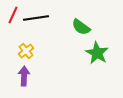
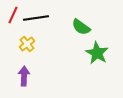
yellow cross: moved 1 px right, 7 px up
